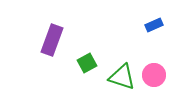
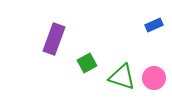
purple rectangle: moved 2 px right, 1 px up
pink circle: moved 3 px down
